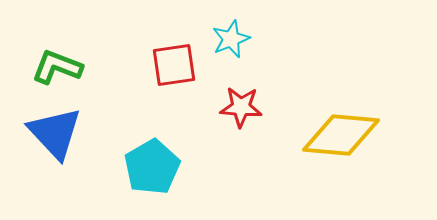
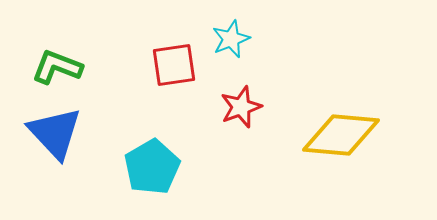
red star: rotated 24 degrees counterclockwise
